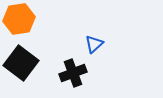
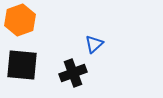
orange hexagon: moved 1 px right, 1 px down; rotated 12 degrees counterclockwise
black square: moved 1 px right, 2 px down; rotated 32 degrees counterclockwise
